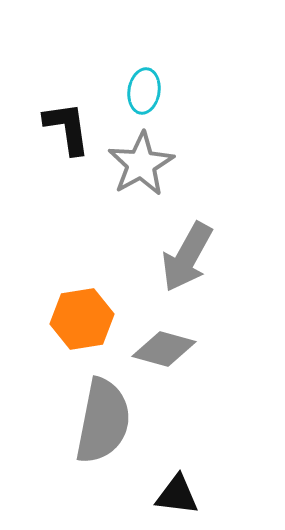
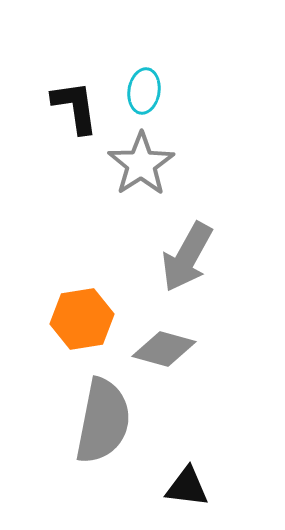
black L-shape: moved 8 px right, 21 px up
gray star: rotated 4 degrees counterclockwise
black triangle: moved 10 px right, 8 px up
